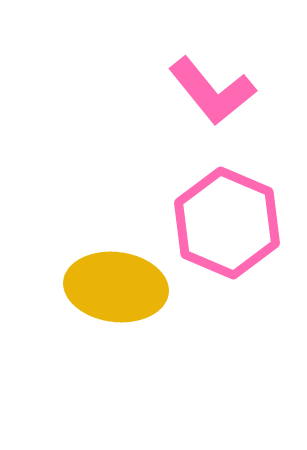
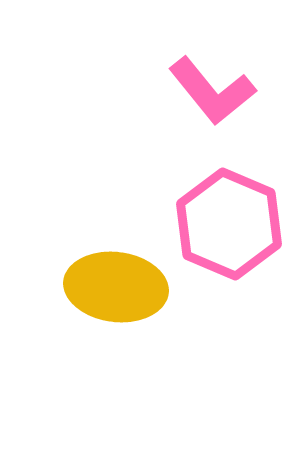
pink hexagon: moved 2 px right, 1 px down
